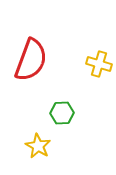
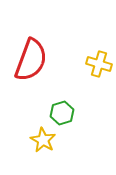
green hexagon: rotated 15 degrees counterclockwise
yellow star: moved 5 px right, 6 px up
